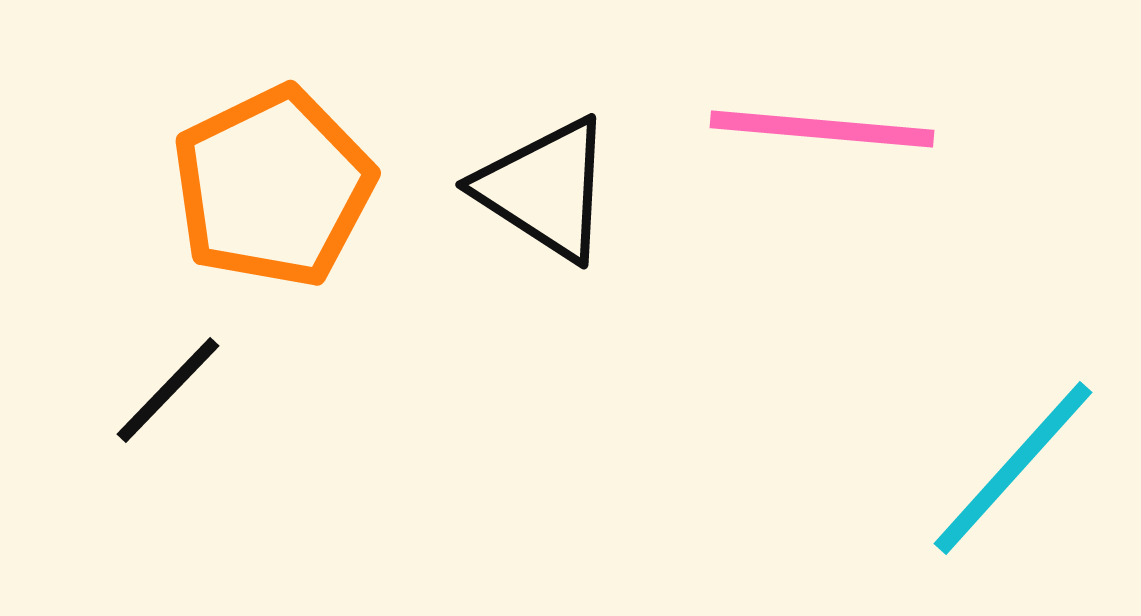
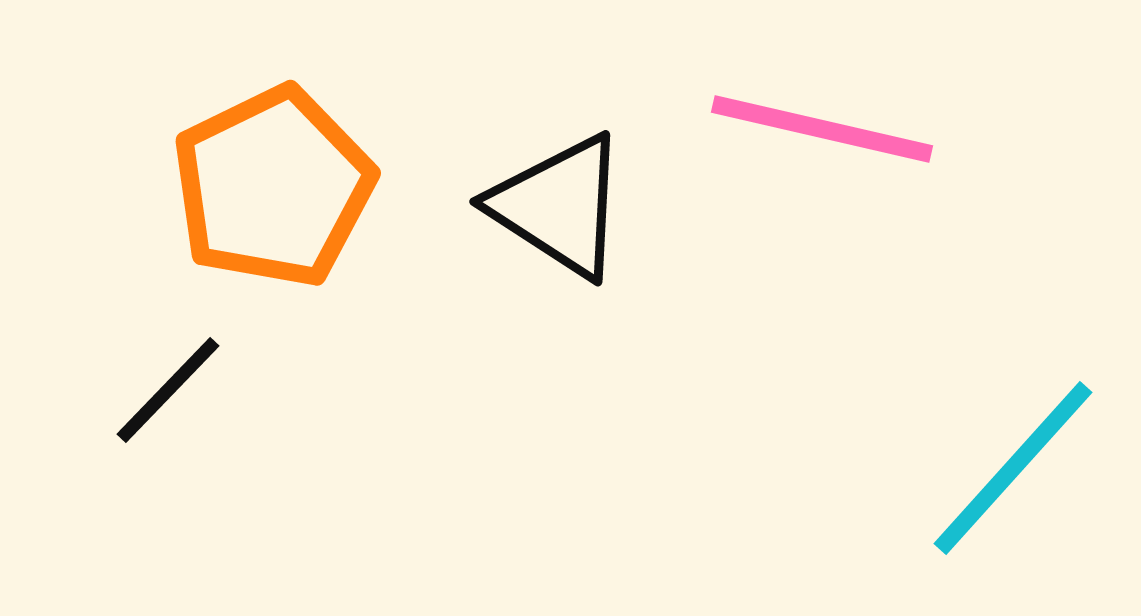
pink line: rotated 8 degrees clockwise
black triangle: moved 14 px right, 17 px down
